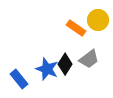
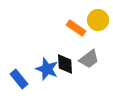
black diamond: rotated 35 degrees counterclockwise
